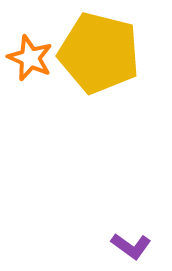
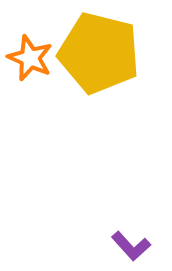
purple L-shape: rotated 12 degrees clockwise
